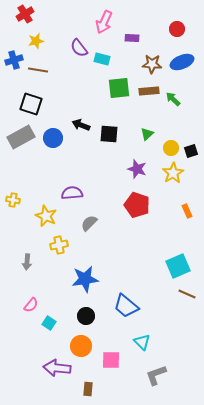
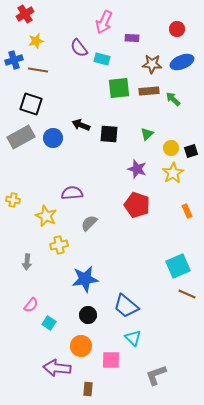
black circle at (86, 316): moved 2 px right, 1 px up
cyan triangle at (142, 342): moved 9 px left, 4 px up
